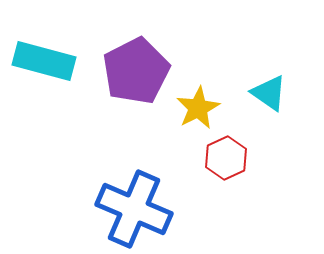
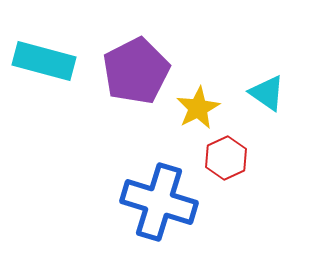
cyan triangle: moved 2 px left
blue cross: moved 25 px right, 7 px up; rotated 6 degrees counterclockwise
